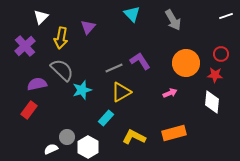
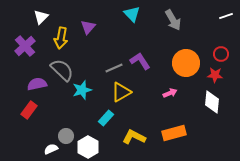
gray circle: moved 1 px left, 1 px up
